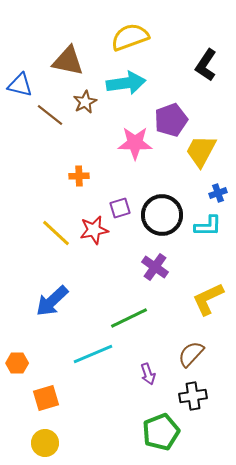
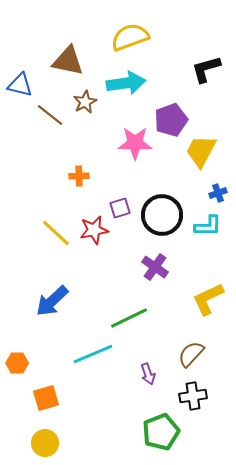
black L-shape: moved 4 px down; rotated 40 degrees clockwise
